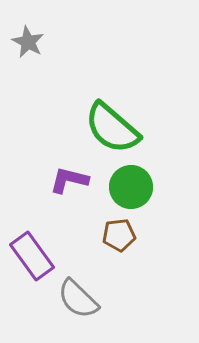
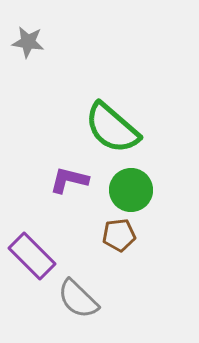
gray star: rotated 20 degrees counterclockwise
green circle: moved 3 px down
purple rectangle: rotated 9 degrees counterclockwise
